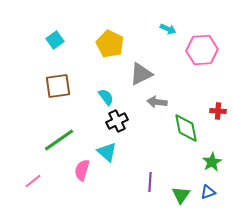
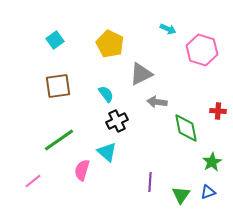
pink hexagon: rotated 20 degrees clockwise
cyan semicircle: moved 3 px up
